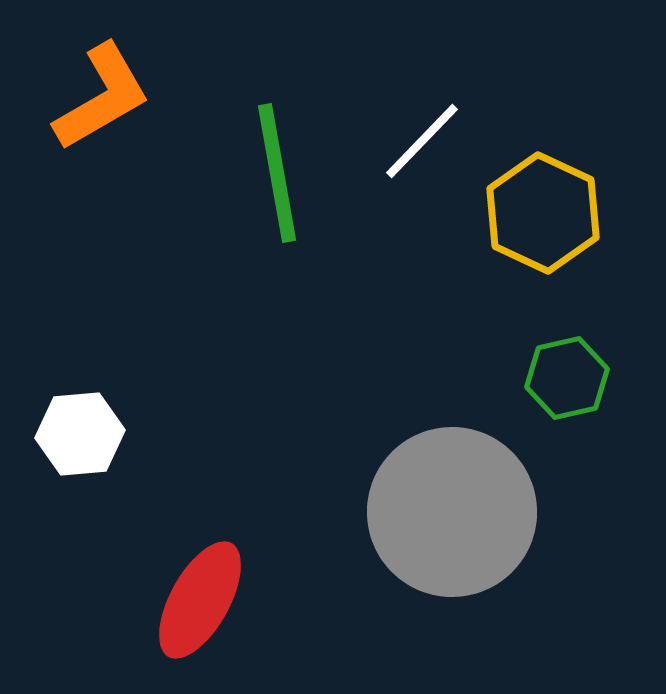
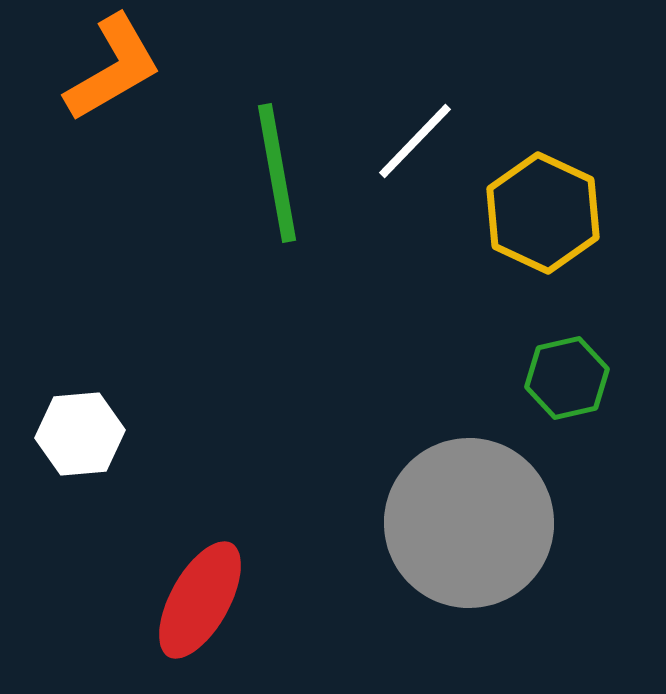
orange L-shape: moved 11 px right, 29 px up
white line: moved 7 px left
gray circle: moved 17 px right, 11 px down
